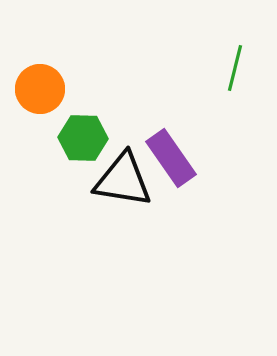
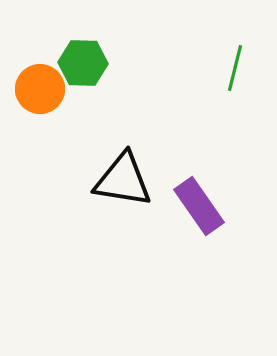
green hexagon: moved 75 px up
purple rectangle: moved 28 px right, 48 px down
